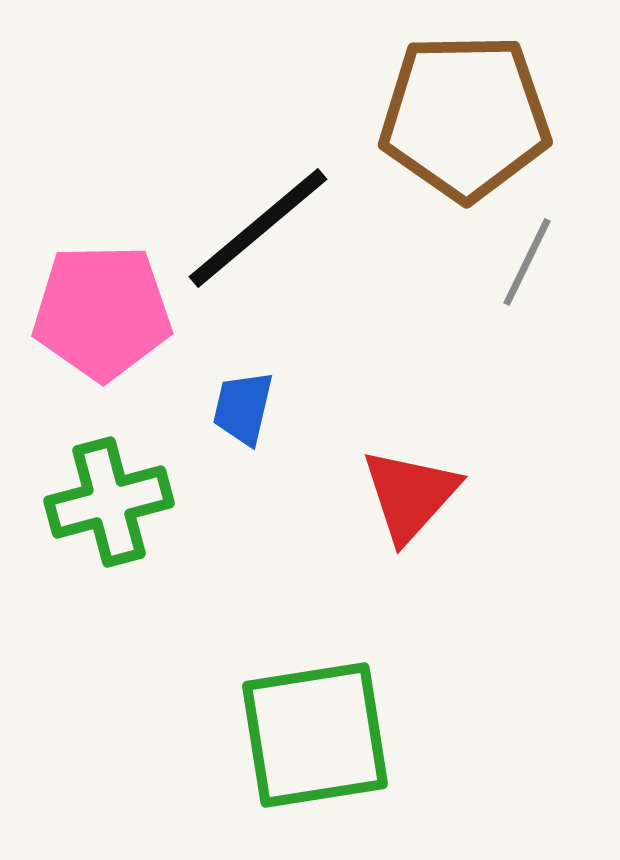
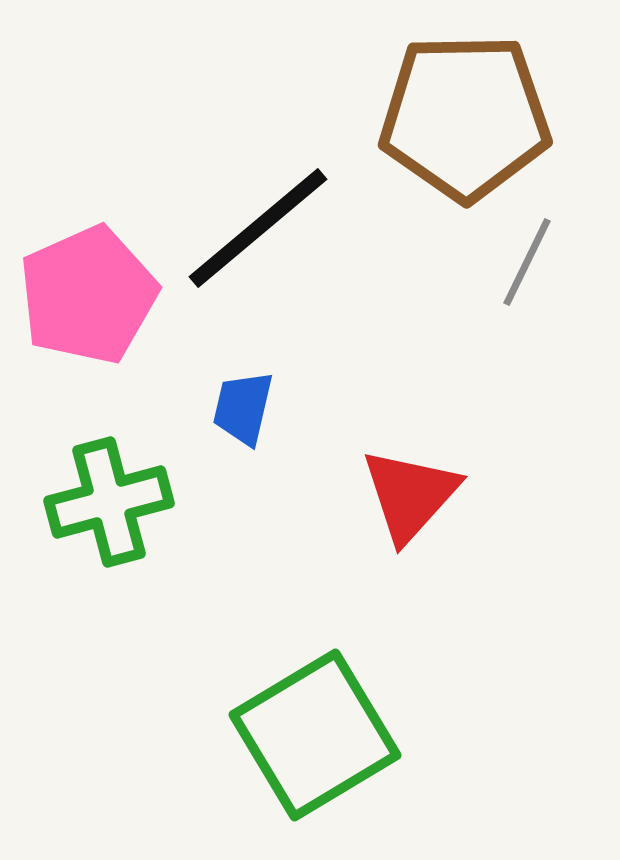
pink pentagon: moved 14 px left, 17 px up; rotated 23 degrees counterclockwise
green square: rotated 22 degrees counterclockwise
